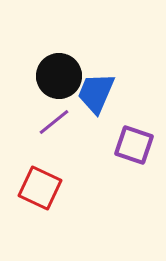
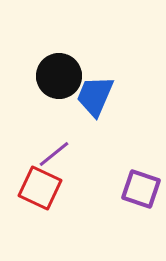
blue trapezoid: moved 1 px left, 3 px down
purple line: moved 32 px down
purple square: moved 7 px right, 44 px down
